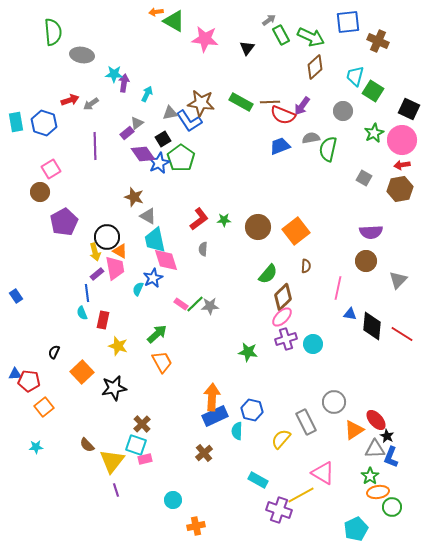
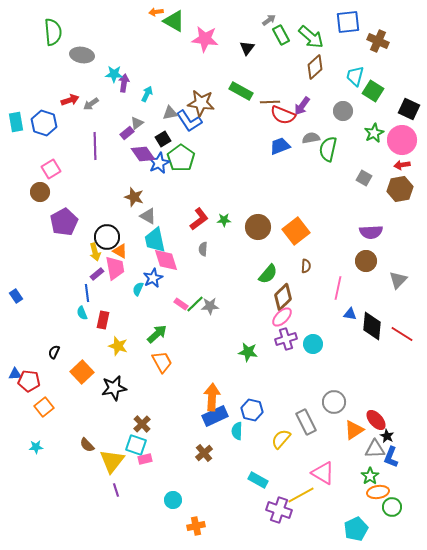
green arrow at (311, 37): rotated 16 degrees clockwise
green rectangle at (241, 102): moved 11 px up
